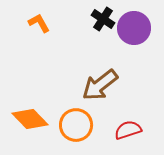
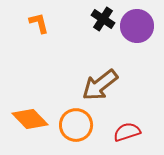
orange L-shape: rotated 15 degrees clockwise
purple circle: moved 3 px right, 2 px up
red semicircle: moved 1 px left, 2 px down
